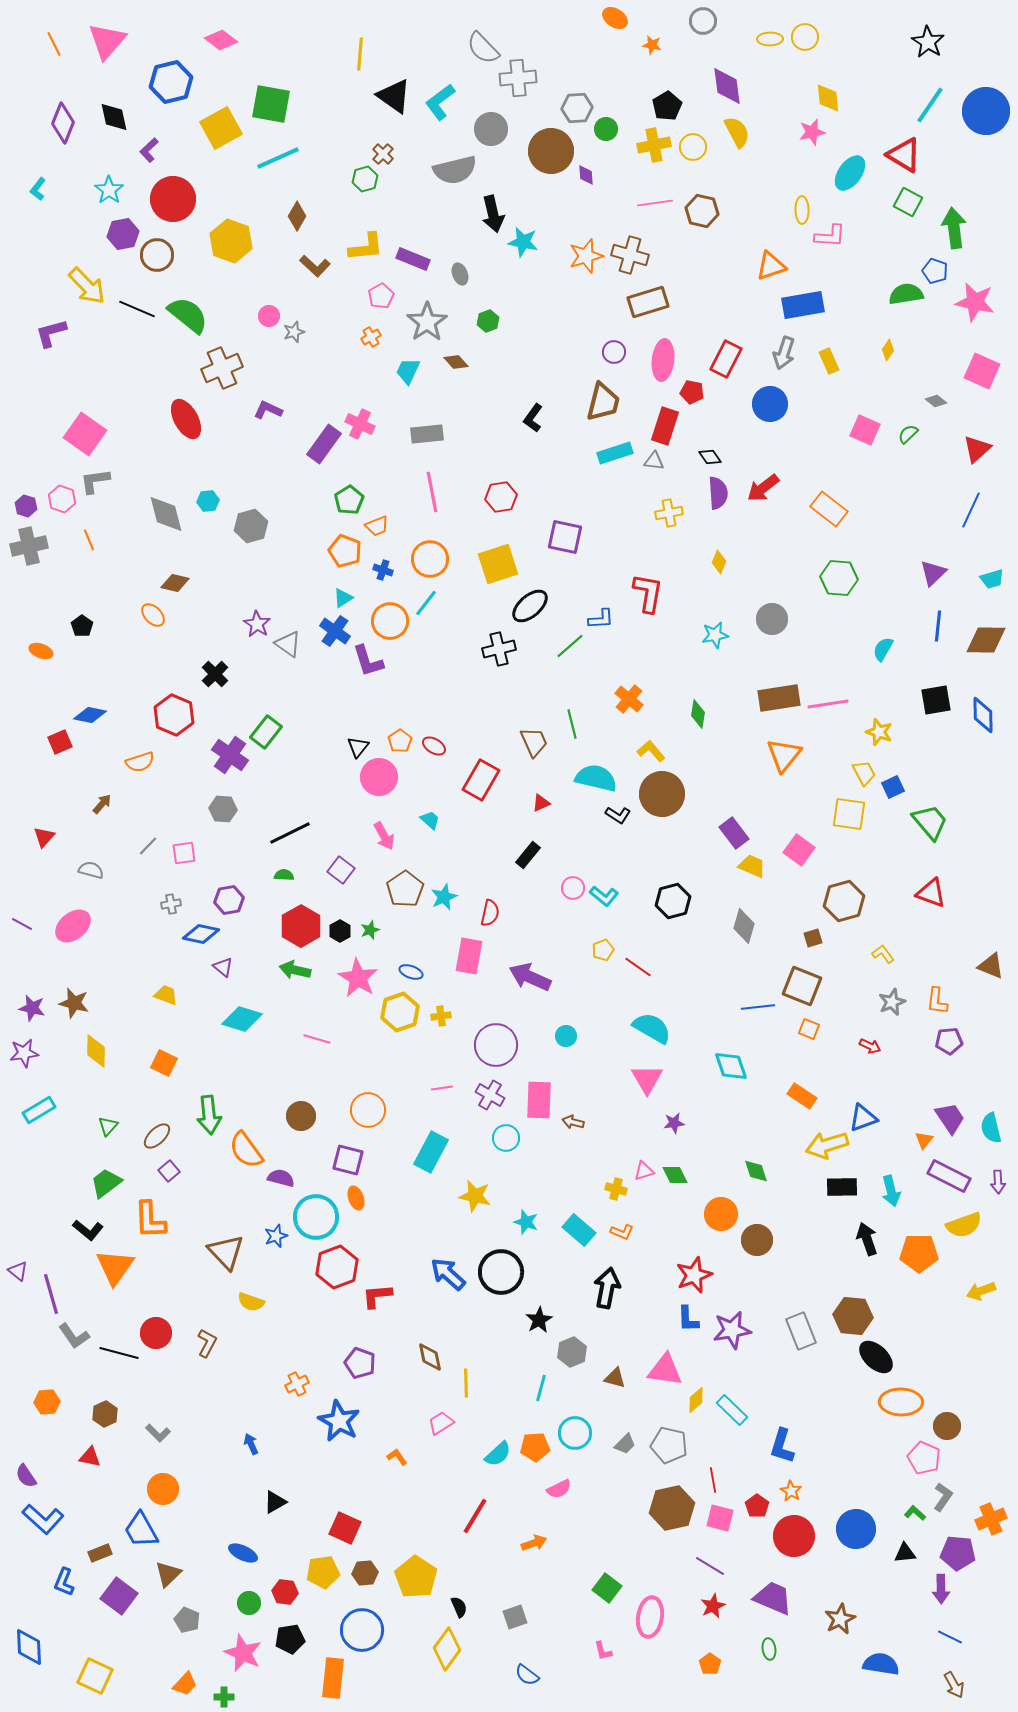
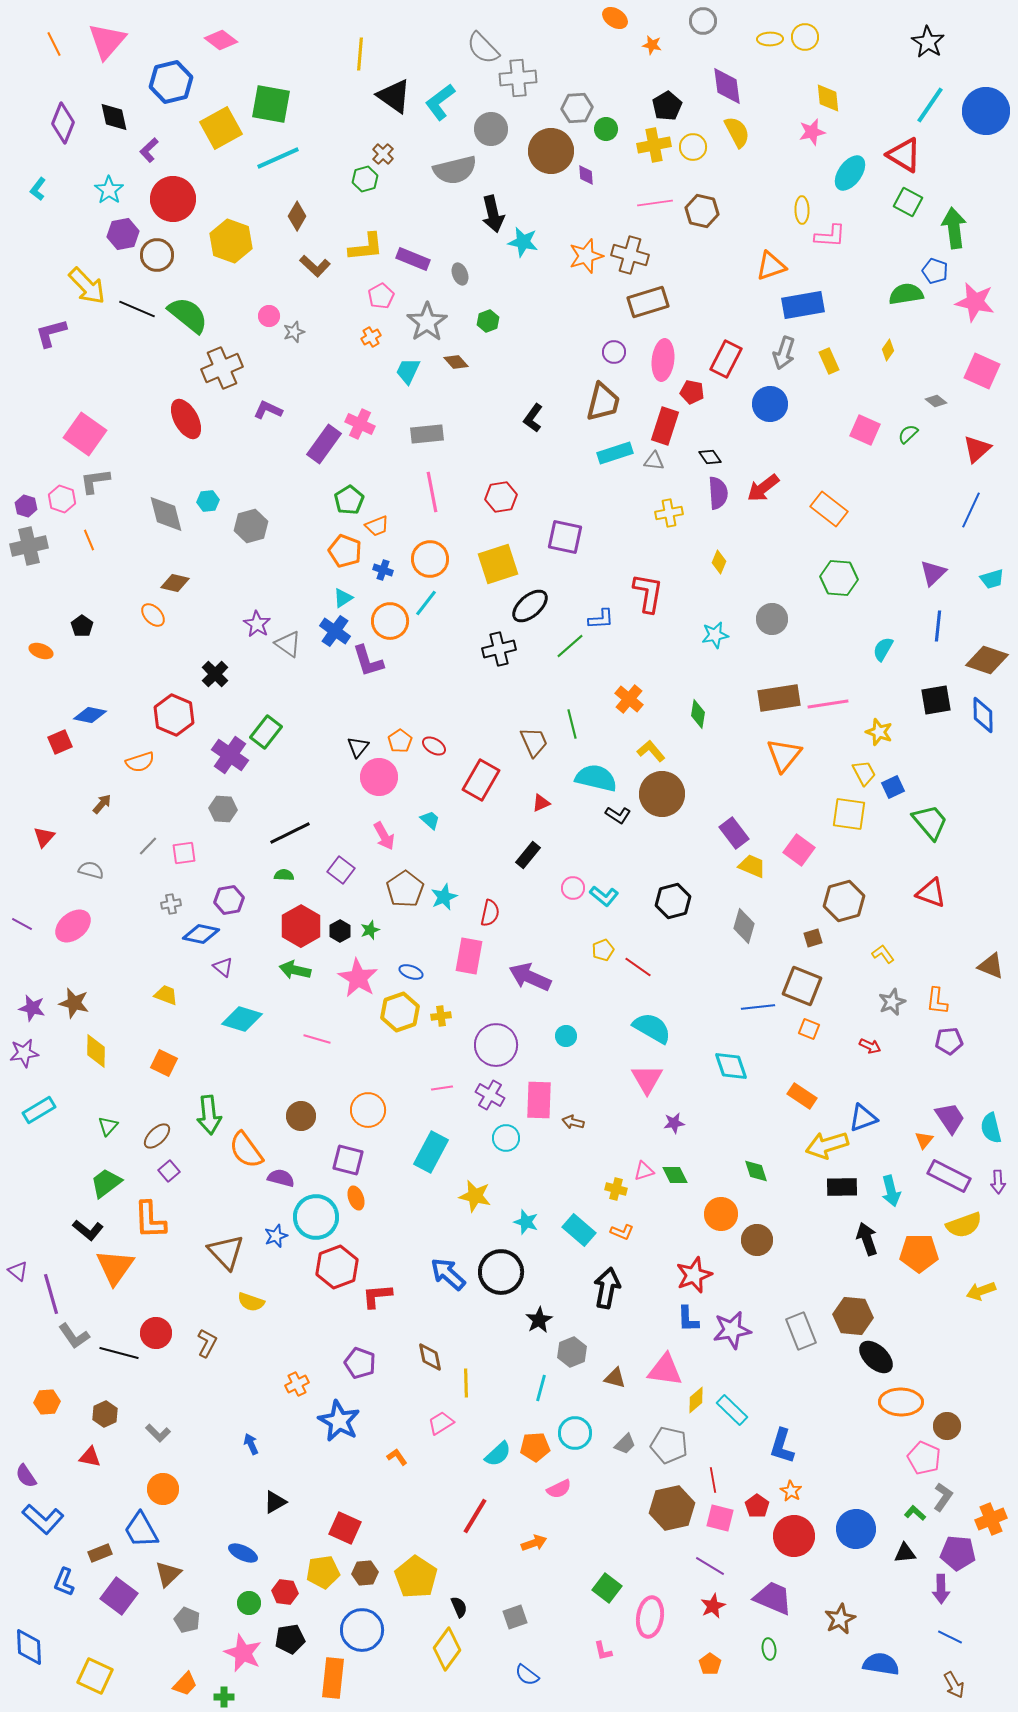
brown diamond at (986, 640): moved 1 px right, 20 px down; rotated 18 degrees clockwise
